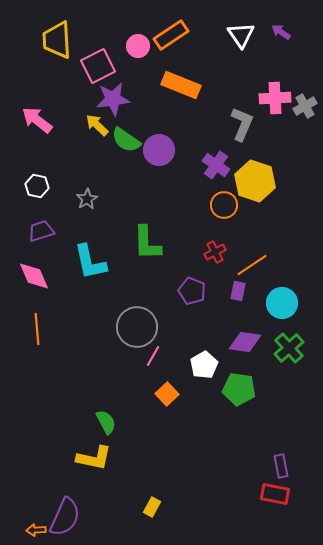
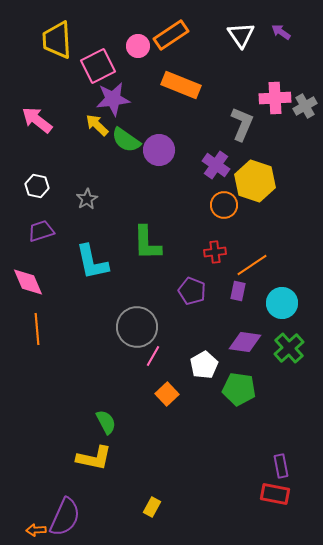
red cross at (215, 252): rotated 20 degrees clockwise
cyan L-shape at (90, 262): moved 2 px right
pink diamond at (34, 276): moved 6 px left, 6 px down
